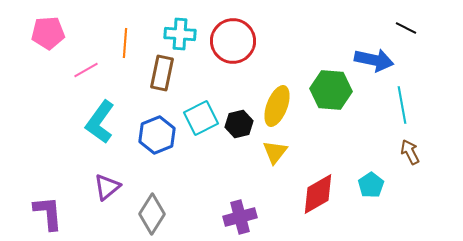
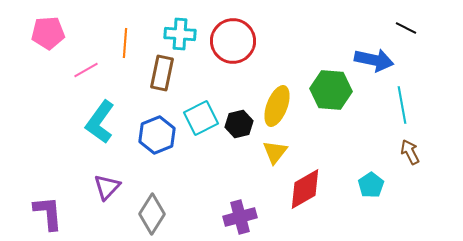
purple triangle: rotated 8 degrees counterclockwise
red diamond: moved 13 px left, 5 px up
